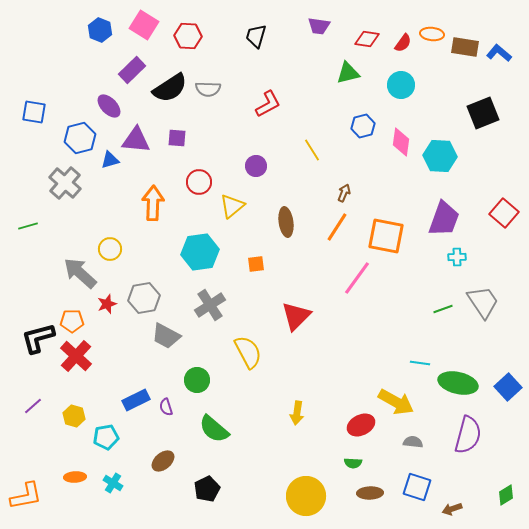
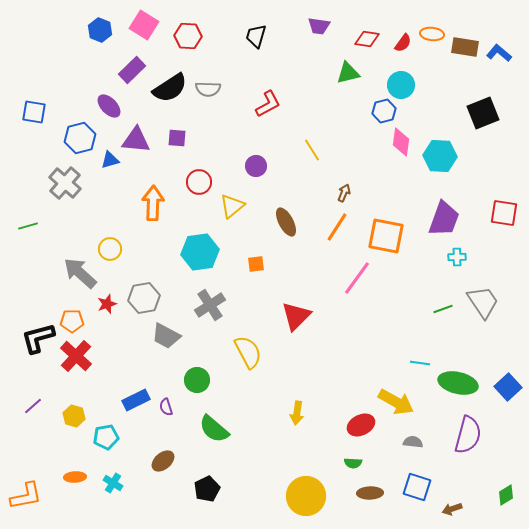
blue hexagon at (363, 126): moved 21 px right, 15 px up
red square at (504, 213): rotated 32 degrees counterclockwise
brown ellipse at (286, 222): rotated 20 degrees counterclockwise
